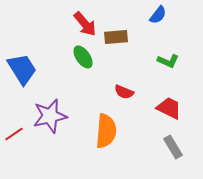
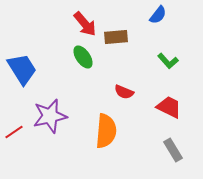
green L-shape: rotated 25 degrees clockwise
red trapezoid: moved 1 px up
red line: moved 2 px up
gray rectangle: moved 3 px down
